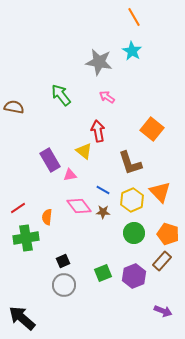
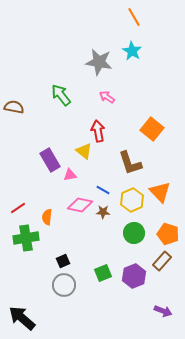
pink diamond: moved 1 px right, 1 px up; rotated 40 degrees counterclockwise
